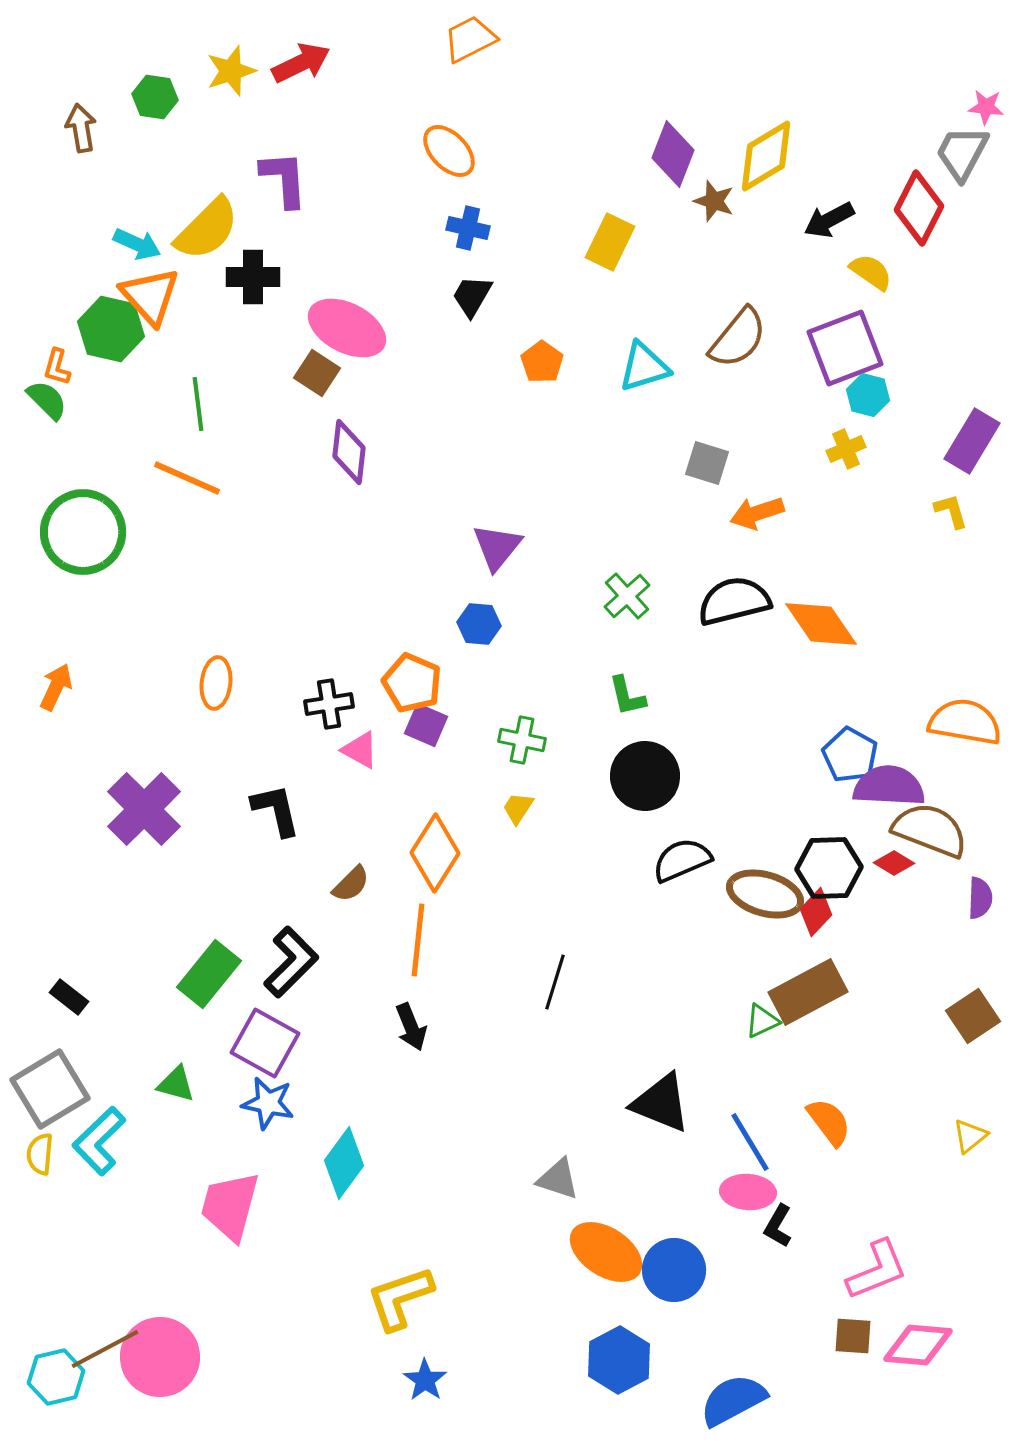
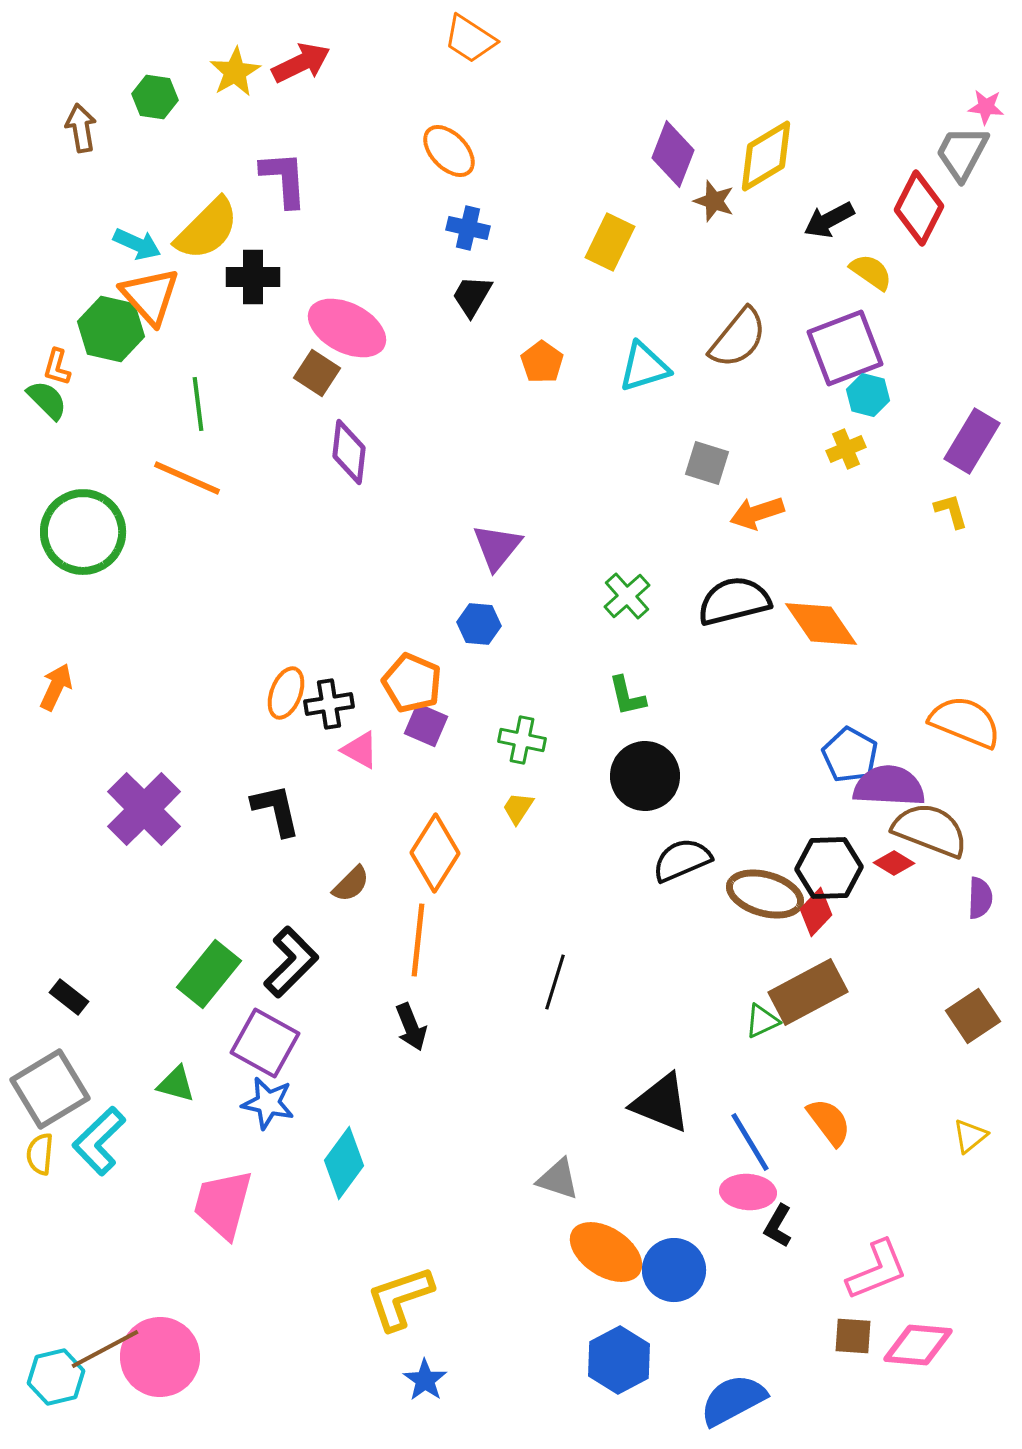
orange trapezoid at (470, 39): rotated 120 degrees counterclockwise
yellow star at (231, 71): moved 4 px right, 1 px down; rotated 12 degrees counterclockwise
orange ellipse at (216, 683): moved 70 px right, 10 px down; rotated 15 degrees clockwise
orange semicircle at (965, 722): rotated 12 degrees clockwise
pink trapezoid at (230, 1206): moved 7 px left, 2 px up
